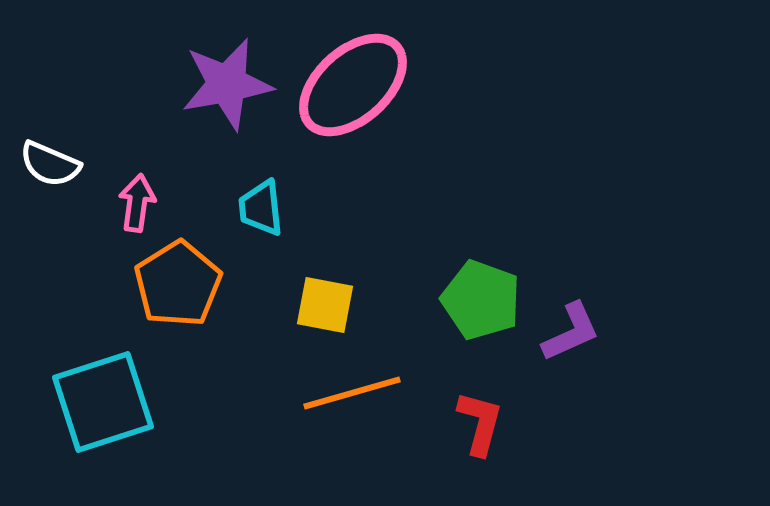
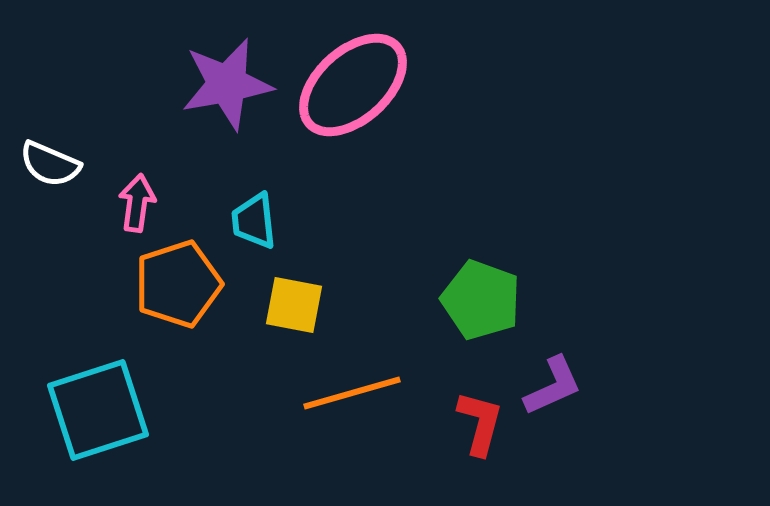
cyan trapezoid: moved 7 px left, 13 px down
orange pentagon: rotated 14 degrees clockwise
yellow square: moved 31 px left
purple L-shape: moved 18 px left, 54 px down
cyan square: moved 5 px left, 8 px down
